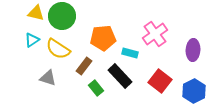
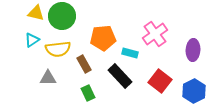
yellow semicircle: rotated 40 degrees counterclockwise
brown rectangle: moved 2 px up; rotated 66 degrees counterclockwise
gray triangle: rotated 18 degrees counterclockwise
green rectangle: moved 8 px left, 5 px down; rotated 14 degrees clockwise
